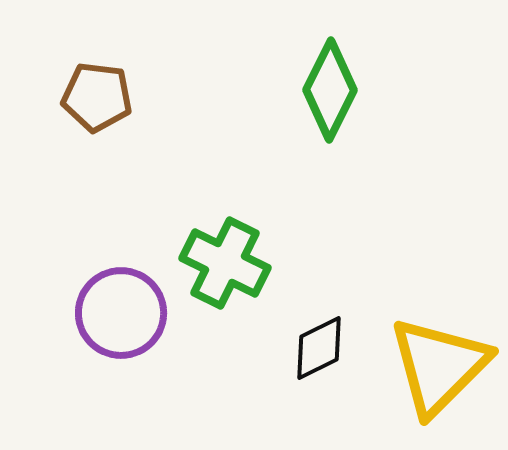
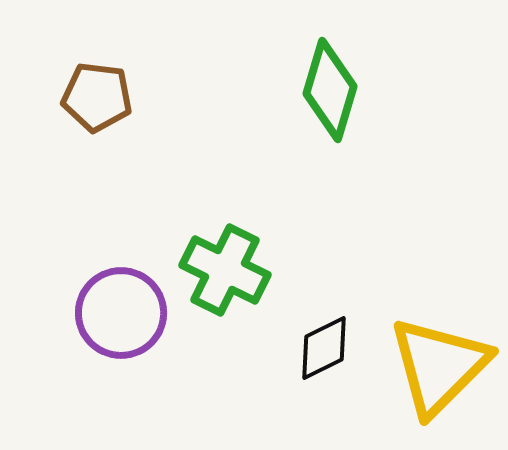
green diamond: rotated 10 degrees counterclockwise
green cross: moved 7 px down
black diamond: moved 5 px right
